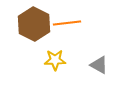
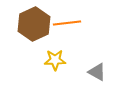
brown hexagon: rotated 8 degrees clockwise
gray triangle: moved 2 px left, 7 px down
